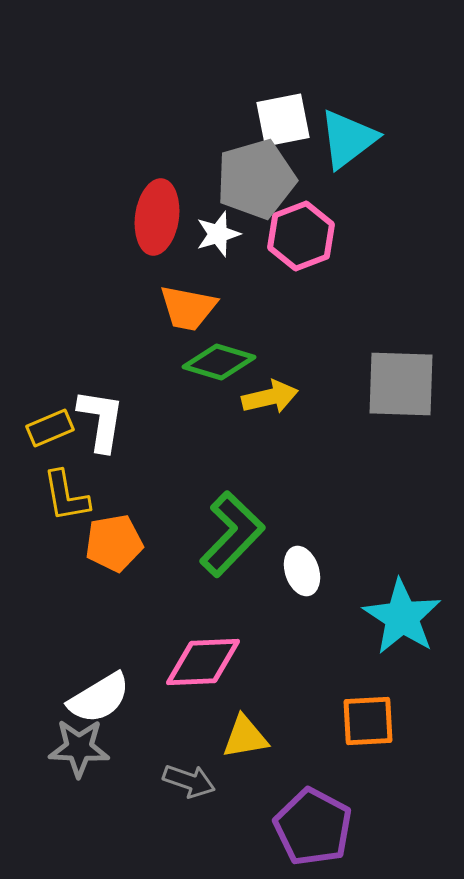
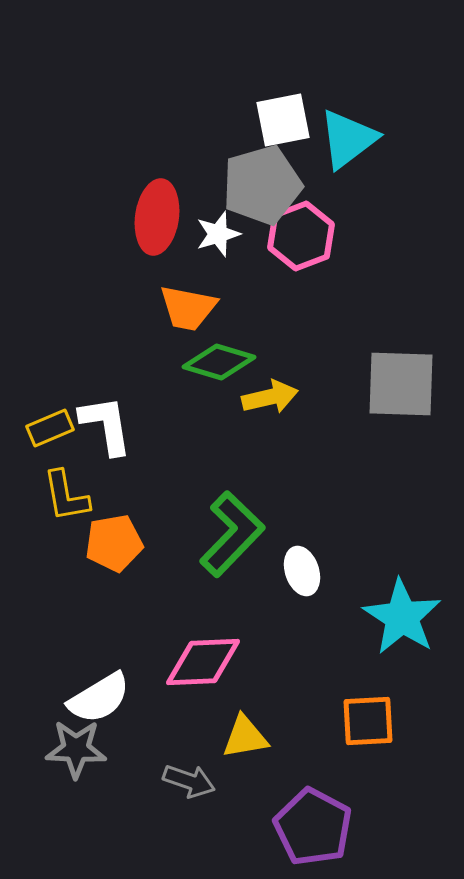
gray pentagon: moved 6 px right, 6 px down
white L-shape: moved 5 px right, 5 px down; rotated 18 degrees counterclockwise
gray star: moved 3 px left, 1 px down
